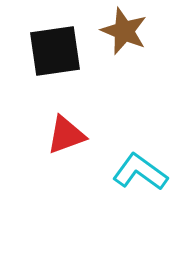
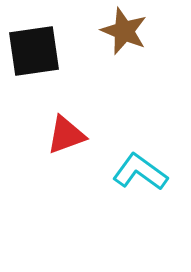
black square: moved 21 px left
